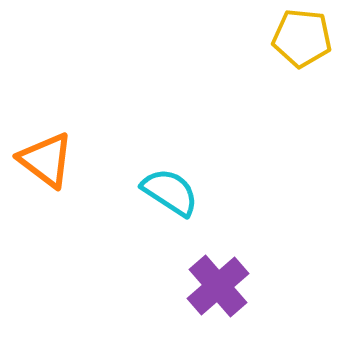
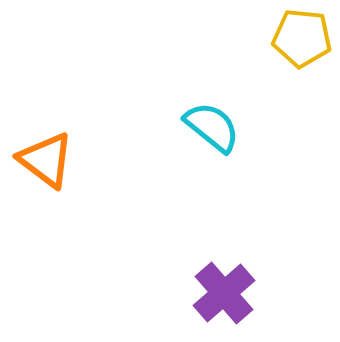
cyan semicircle: moved 42 px right, 65 px up; rotated 6 degrees clockwise
purple cross: moved 6 px right, 7 px down
